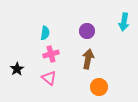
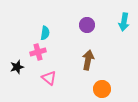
purple circle: moved 6 px up
pink cross: moved 13 px left, 2 px up
brown arrow: moved 1 px down
black star: moved 2 px up; rotated 16 degrees clockwise
orange circle: moved 3 px right, 2 px down
